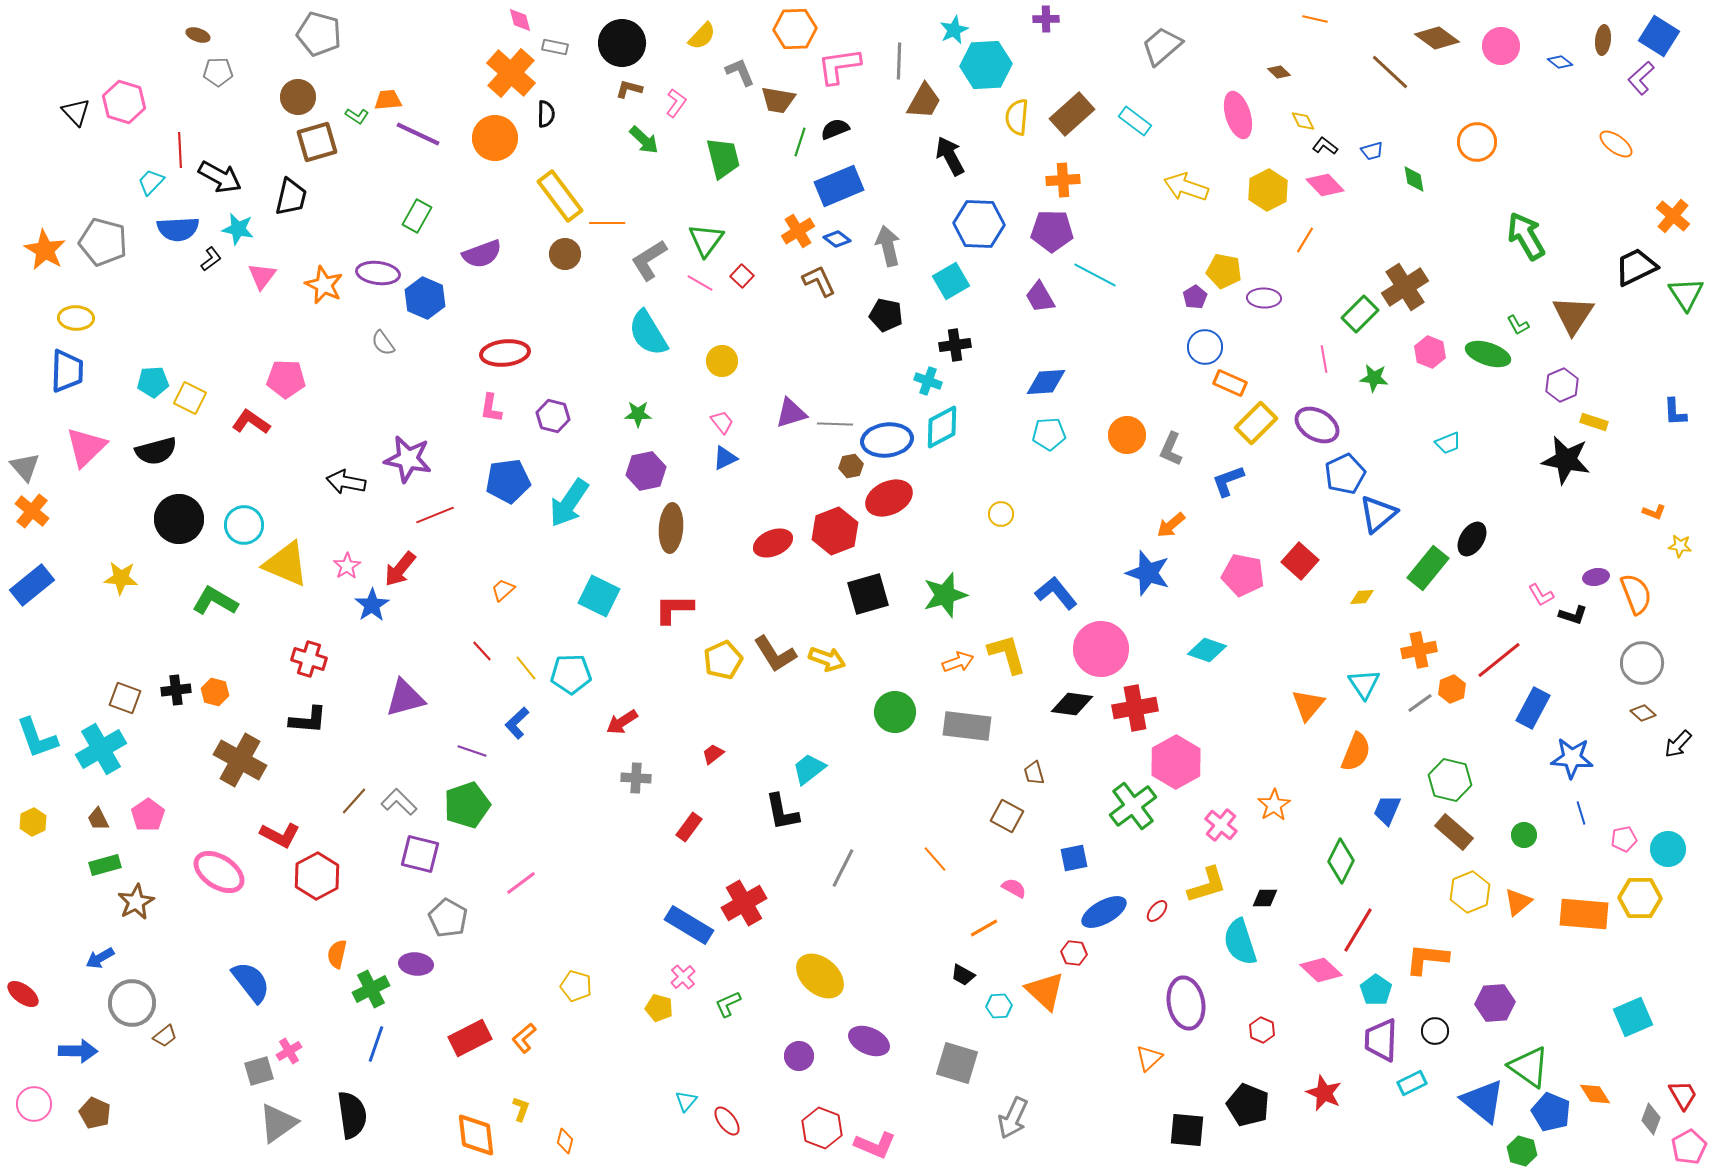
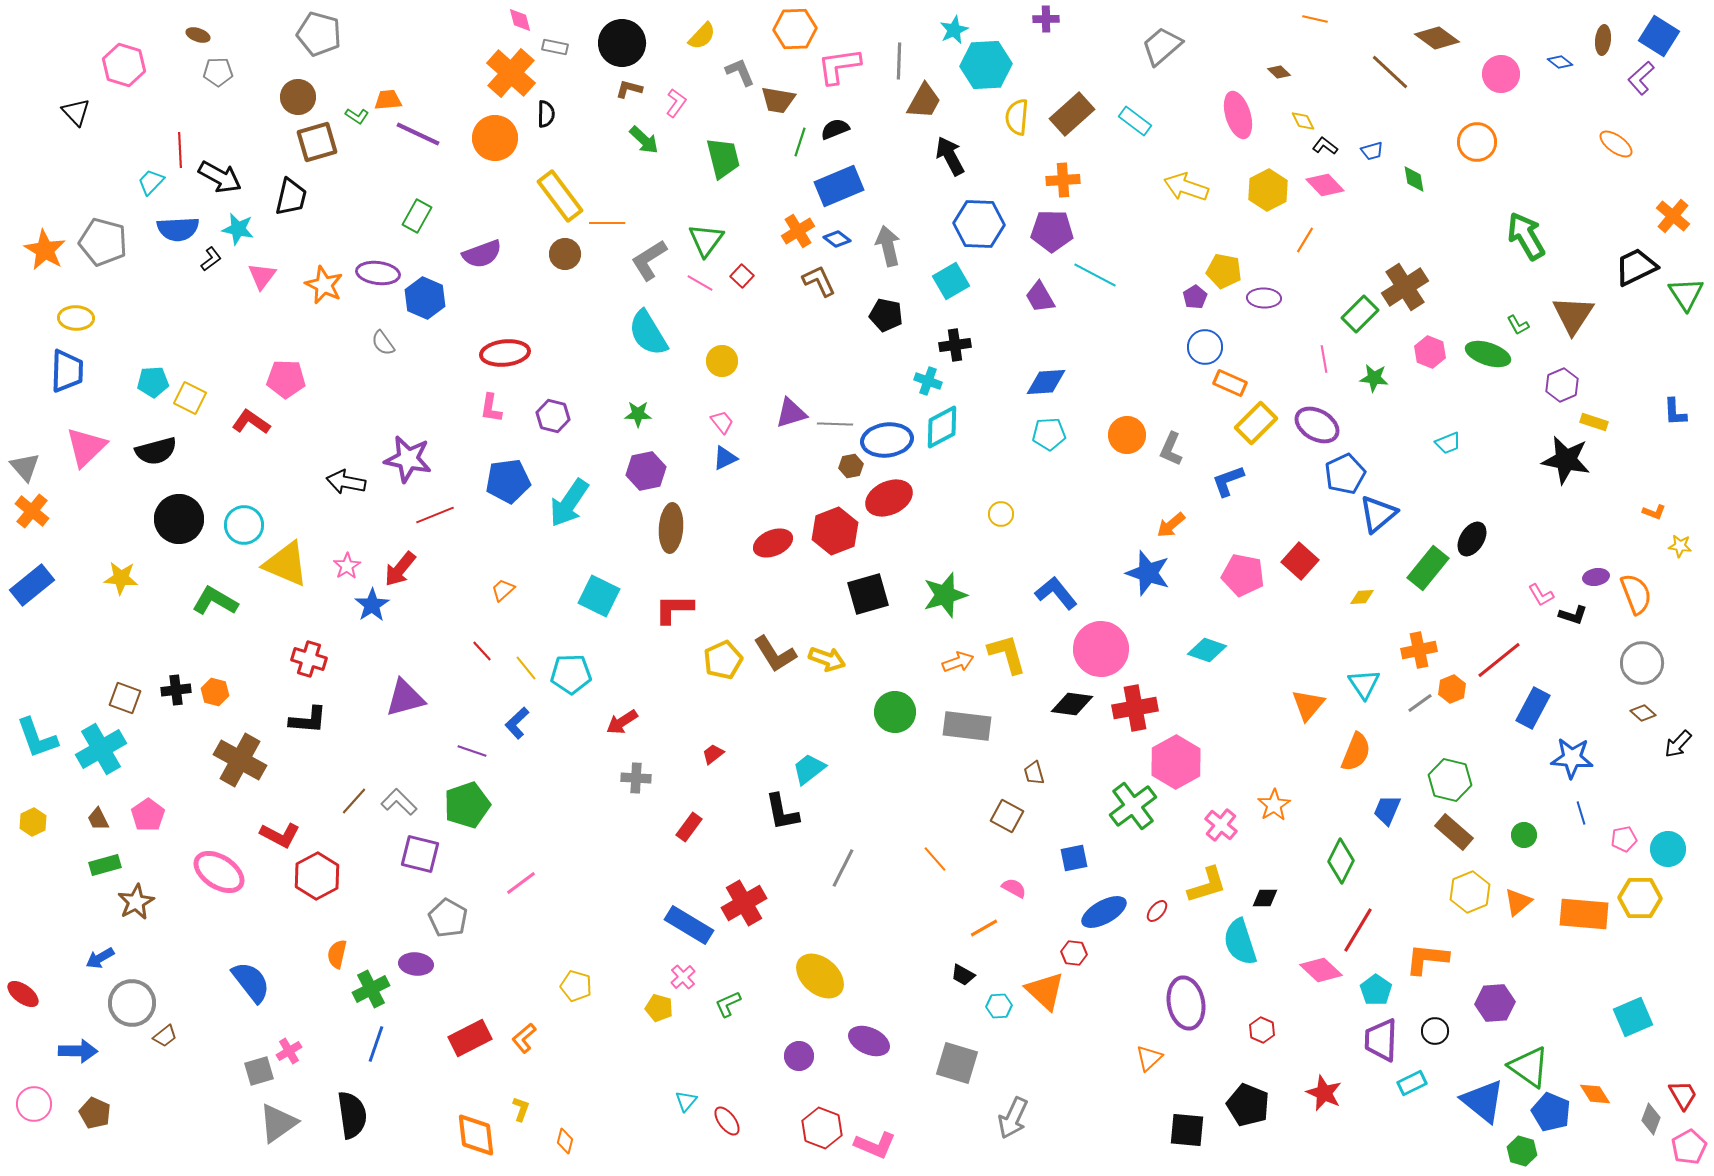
pink circle at (1501, 46): moved 28 px down
pink hexagon at (124, 102): moved 37 px up
